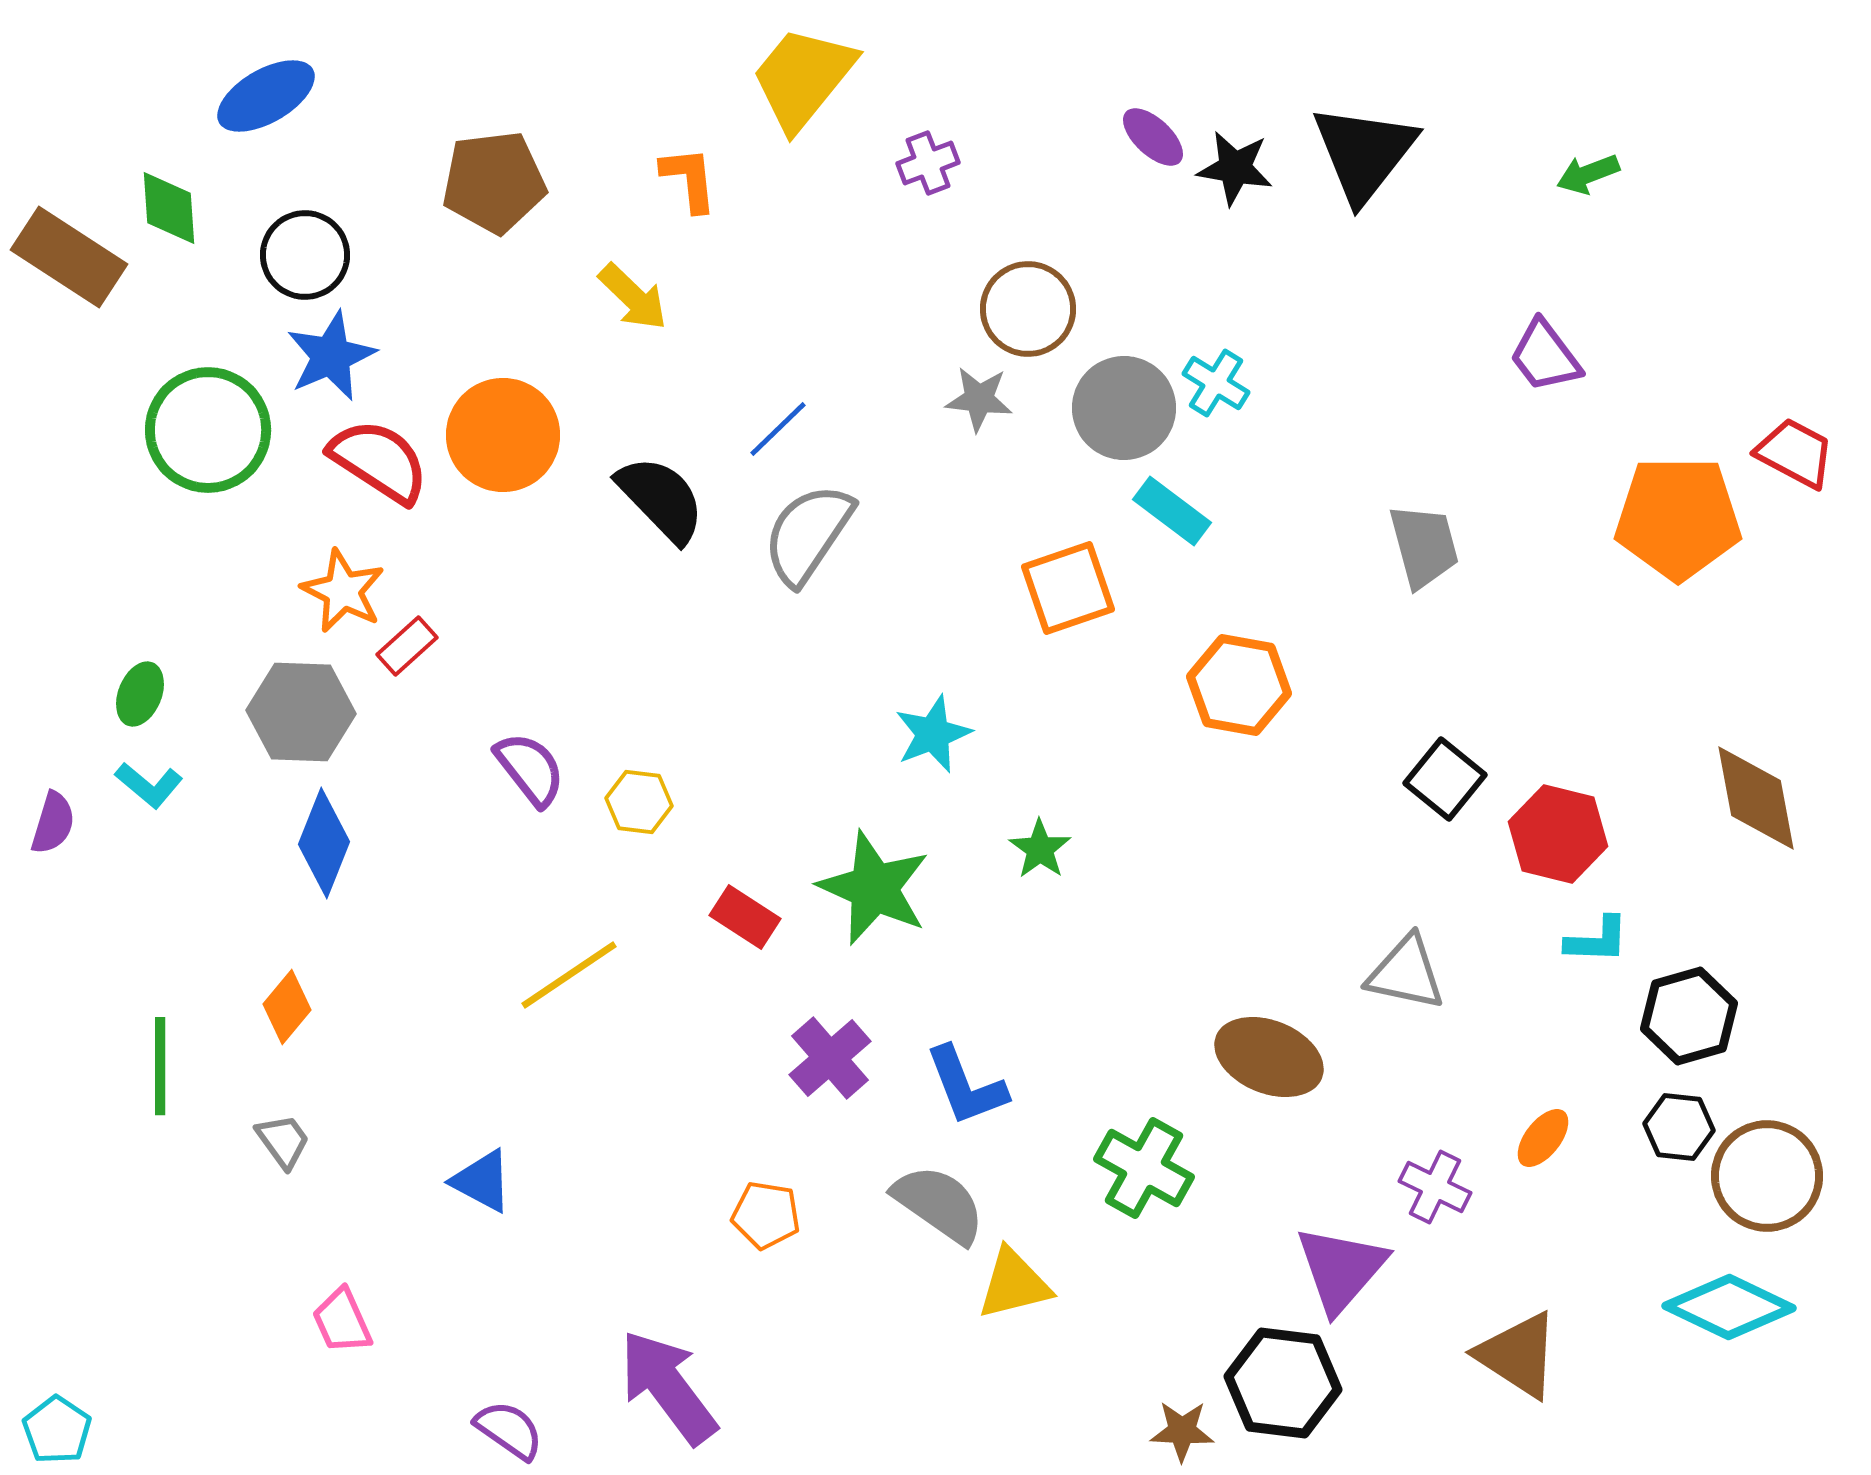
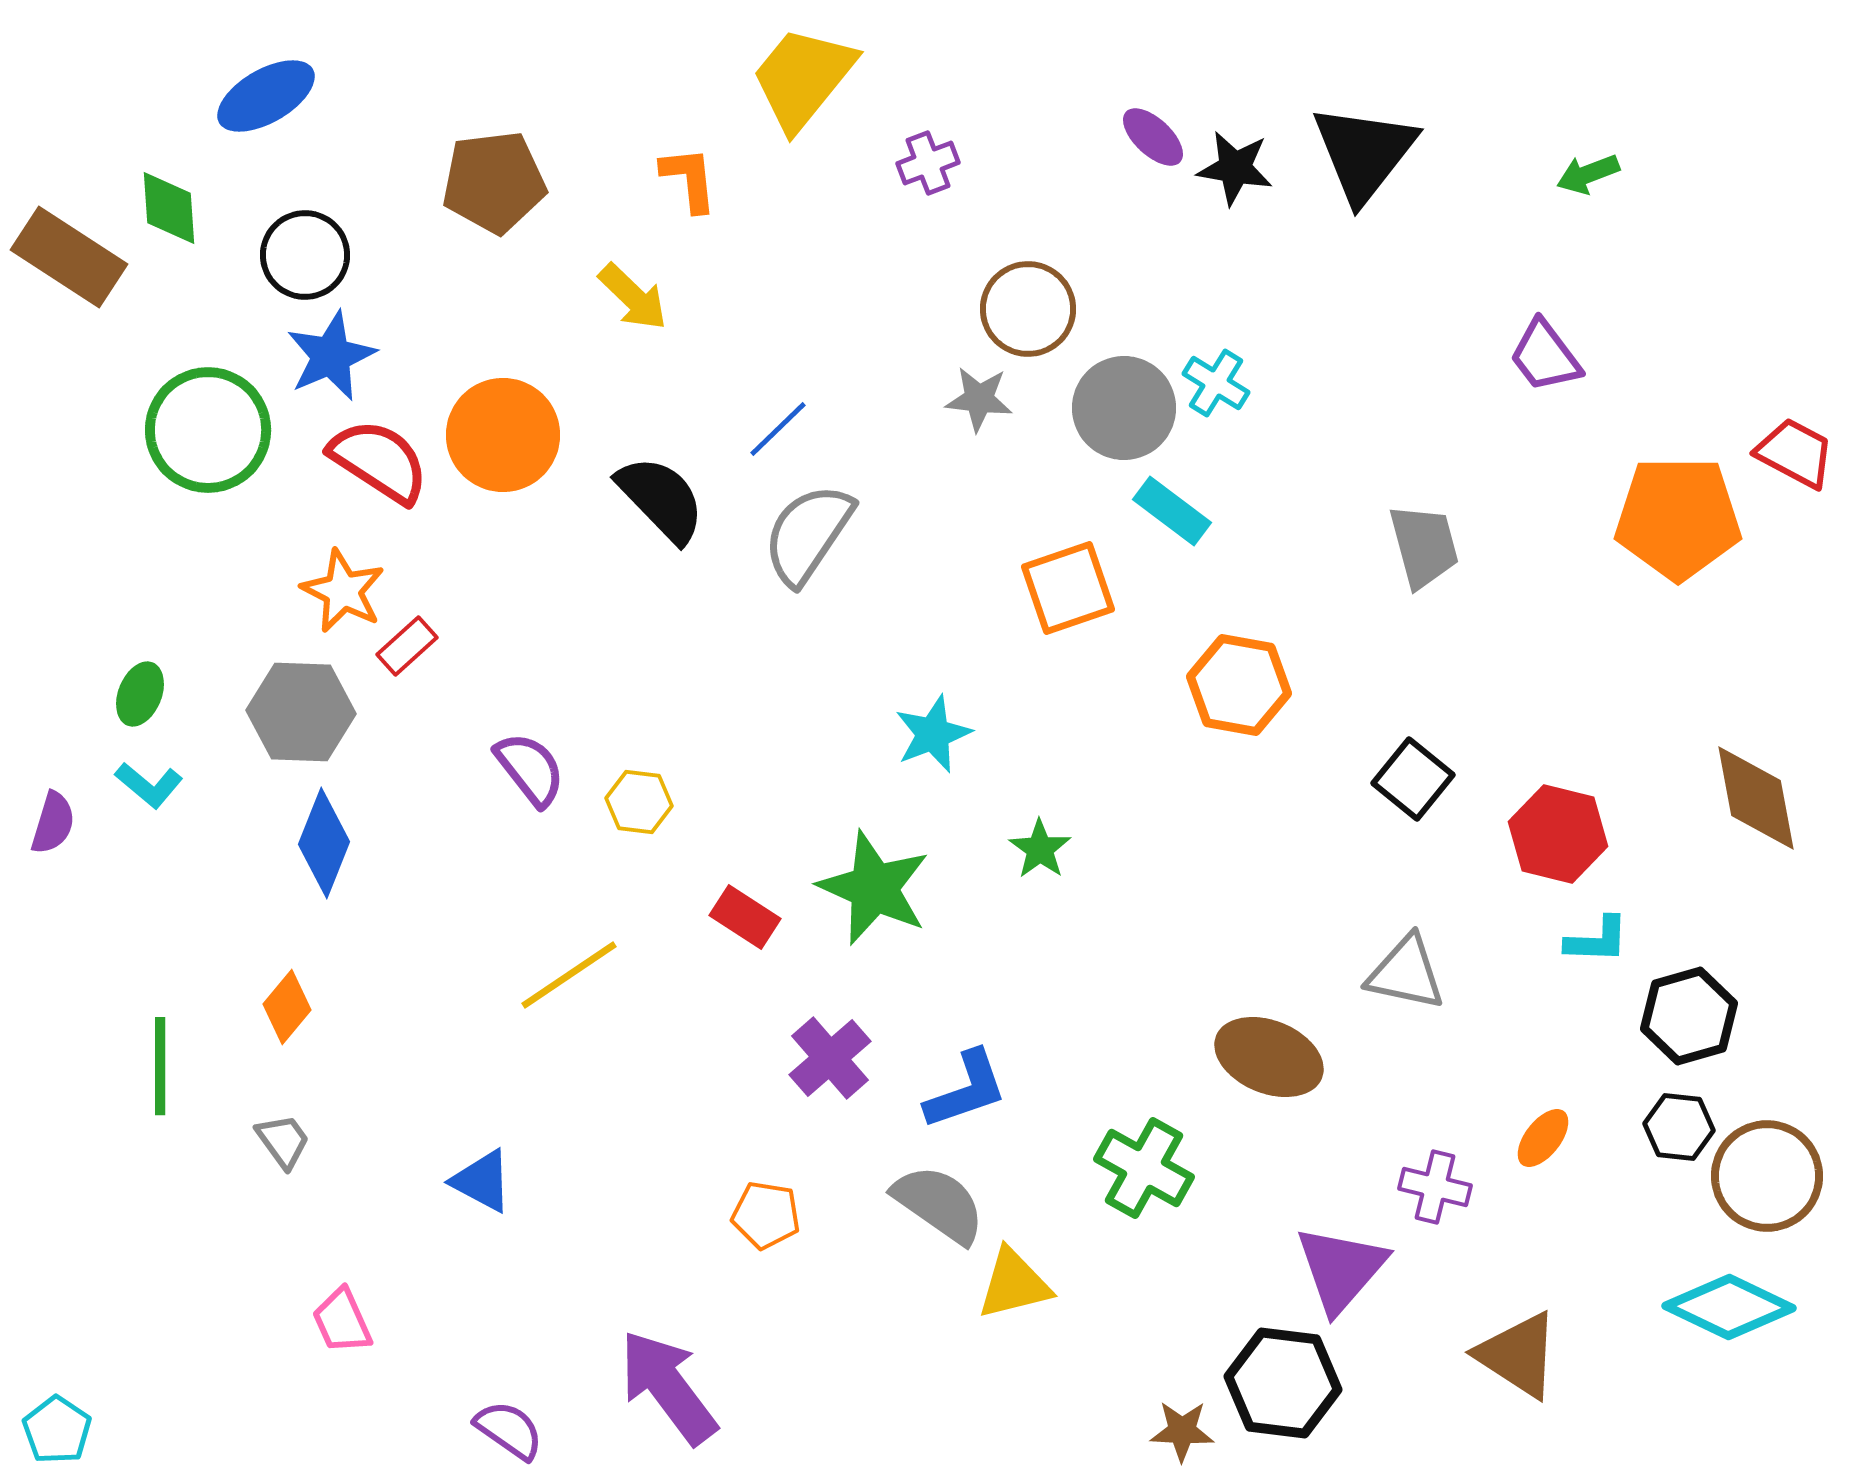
black square at (1445, 779): moved 32 px left
blue L-shape at (966, 1086): moved 4 px down; rotated 88 degrees counterclockwise
purple cross at (1435, 1187): rotated 12 degrees counterclockwise
